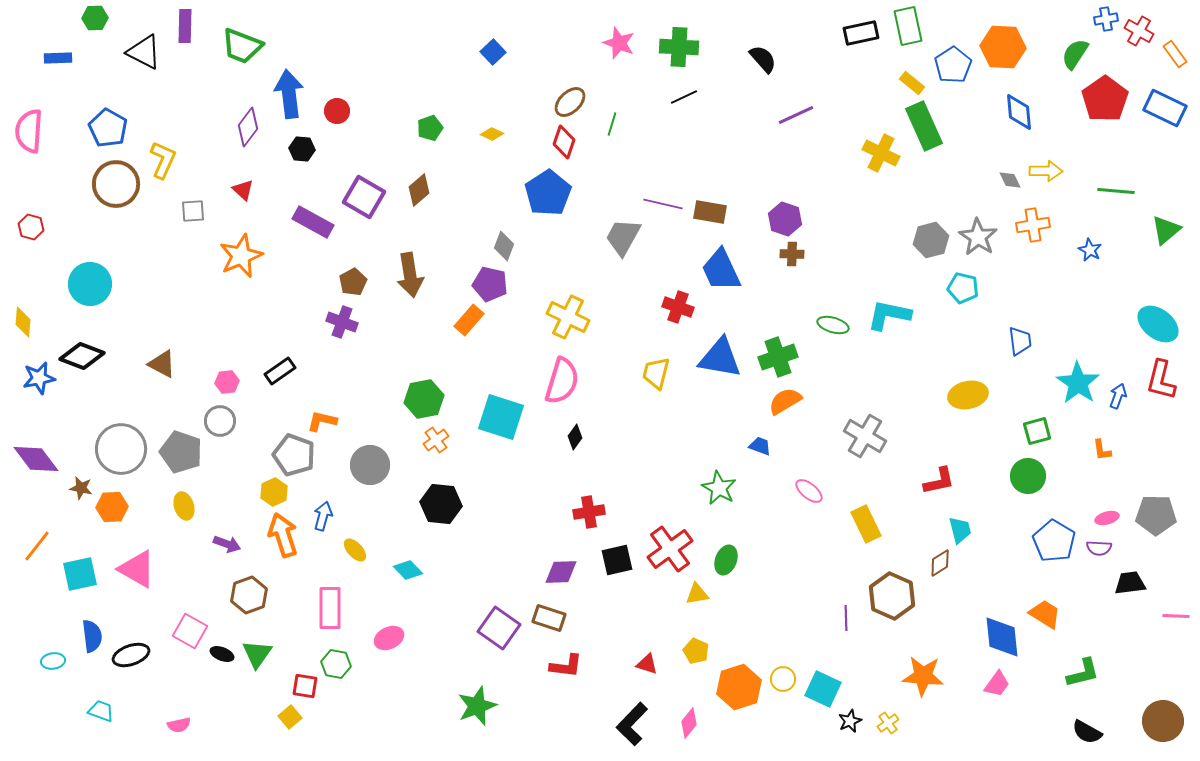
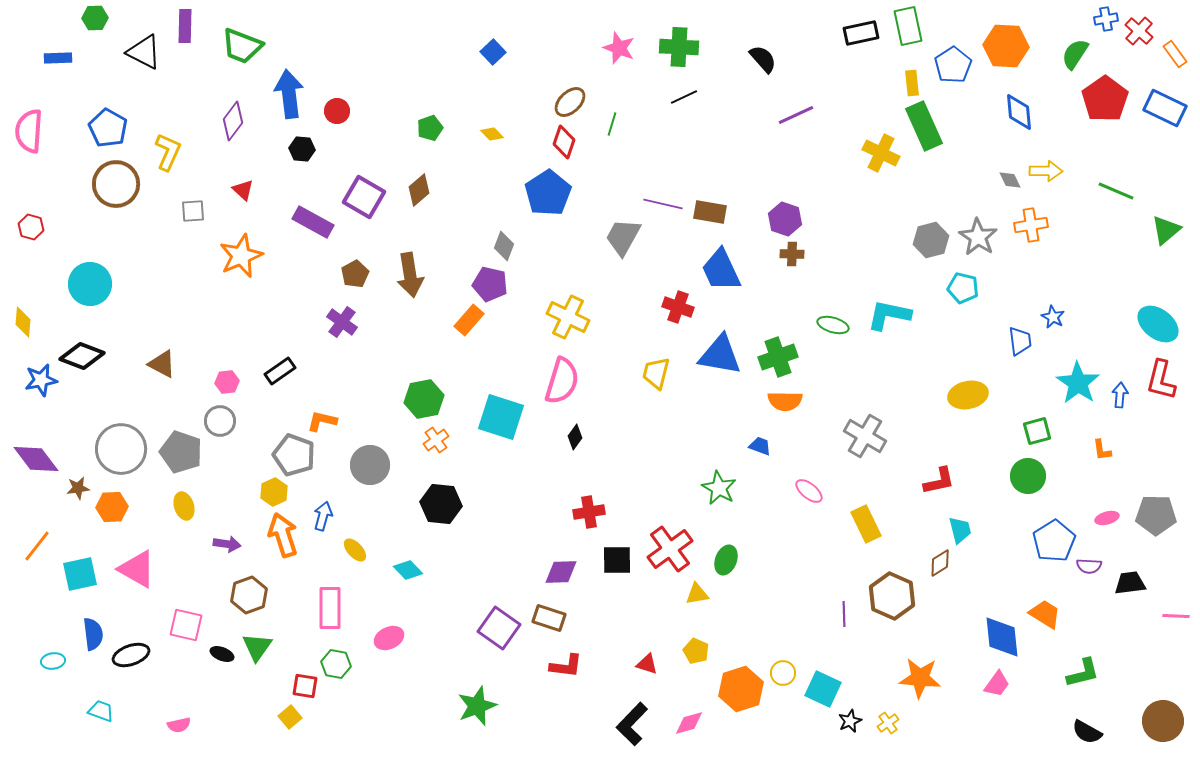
red cross at (1139, 31): rotated 12 degrees clockwise
pink star at (619, 43): moved 5 px down
orange hexagon at (1003, 47): moved 3 px right, 1 px up
yellow rectangle at (912, 83): rotated 45 degrees clockwise
purple diamond at (248, 127): moved 15 px left, 6 px up
yellow diamond at (492, 134): rotated 20 degrees clockwise
yellow L-shape at (163, 160): moved 5 px right, 8 px up
green line at (1116, 191): rotated 18 degrees clockwise
orange cross at (1033, 225): moved 2 px left
blue star at (1090, 250): moved 37 px left, 67 px down
brown pentagon at (353, 282): moved 2 px right, 8 px up
purple cross at (342, 322): rotated 16 degrees clockwise
blue triangle at (720, 358): moved 3 px up
blue star at (39, 378): moved 2 px right, 2 px down
blue arrow at (1118, 396): moved 2 px right, 1 px up; rotated 15 degrees counterclockwise
orange semicircle at (785, 401): rotated 148 degrees counterclockwise
brown star at (81, 488): moved 3 px left; rotated 20 degrees counterclockwise
blue pentagon at (1054, 541): rotated 9 degrees clockwise
purple arrow at (227, 544): rotated 12 degrees counterclockwise
purple semicircle at (1099, 548): moved 10 px left, 18 px down
black square at (617, 560): rotated 12 degrees clockwise
purple line at (846, 618): moved 2 px left, 4 px up
pink square at (190, 631): moved 4 px left, 6 px up; rotated 16 degrees counterclockwise
blue semicircle at (92, 636): moved 1 px right, 2 px up
green triangle at (257, 654): moved 7 px up
orange star at (923, 676): moved 3 px left, 2 px down
yellow circle at (783, 679): moved 6 px up
orange hexagon at (739, 687): moved 2 px right, 2 px down
pink diamond at (689, 723): rotated 36 degrees clockwise
